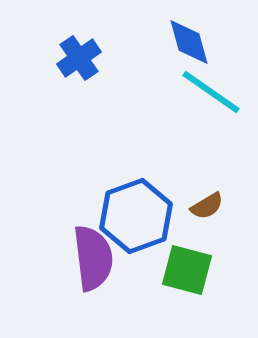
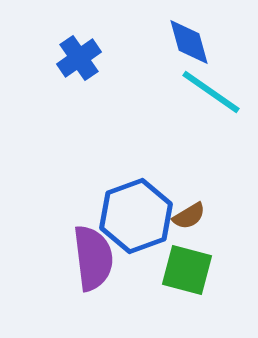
brown semicircle: moved 18 px left, 10 px down
